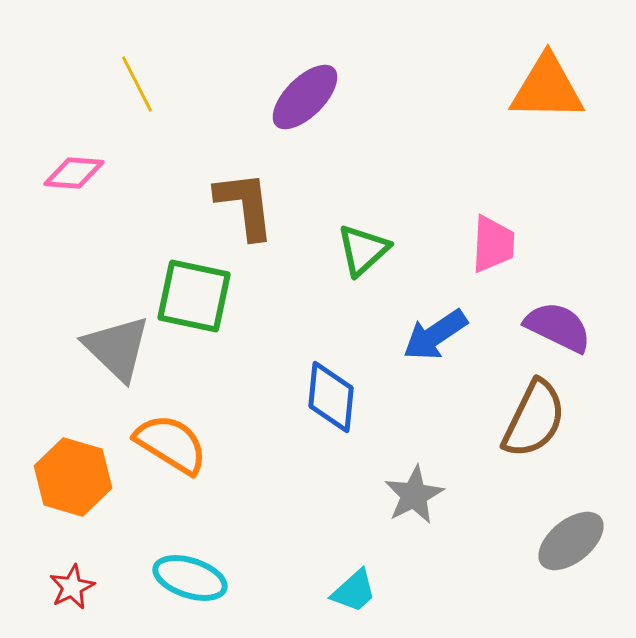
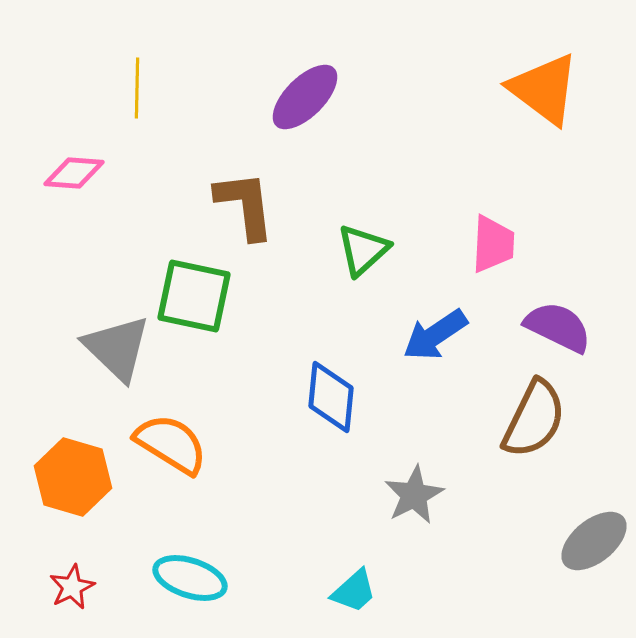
yellow line: moved 4 px down; rotated 28 degrees clockwise
orange triangle: moved 3 px left, 1 px down; rotated 36 degrees clockwise
gray ellipse: moved 23 px right
